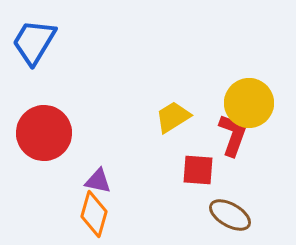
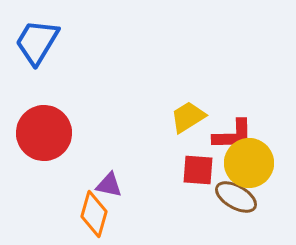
blue trapezoid: moved 3 px right
yellow circle: moved 60 px down
yellow trapezoid: moved 15 px right
red L-shape: rotated 69 degrees clockwise
purple triangle: moved 11 px right, 4 px down
brown ellipse: moved 6 px right, 18 px up
